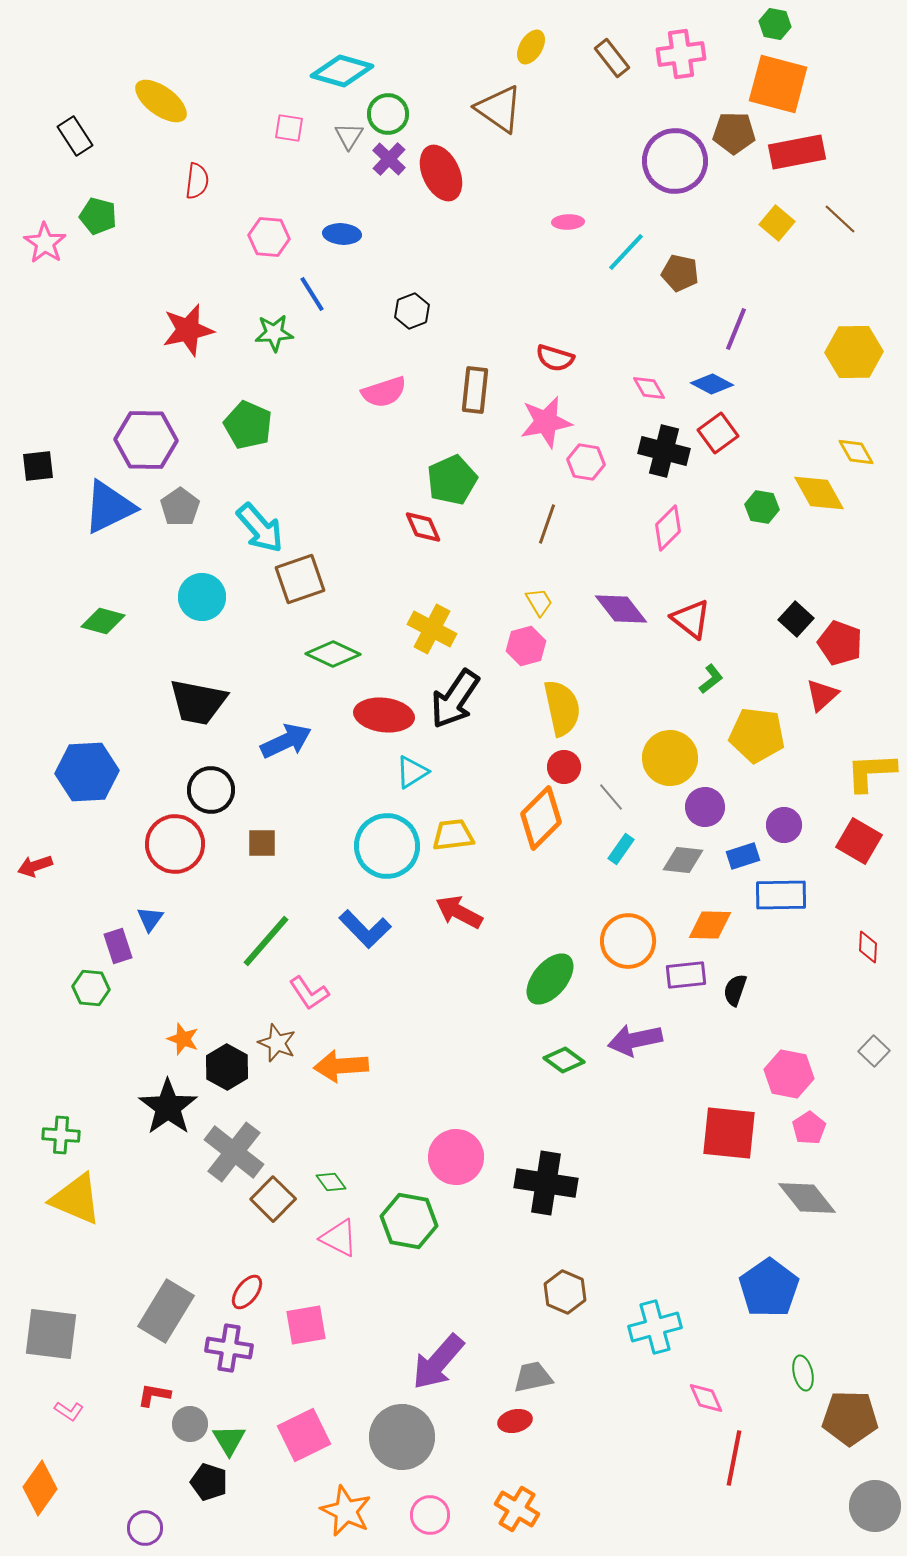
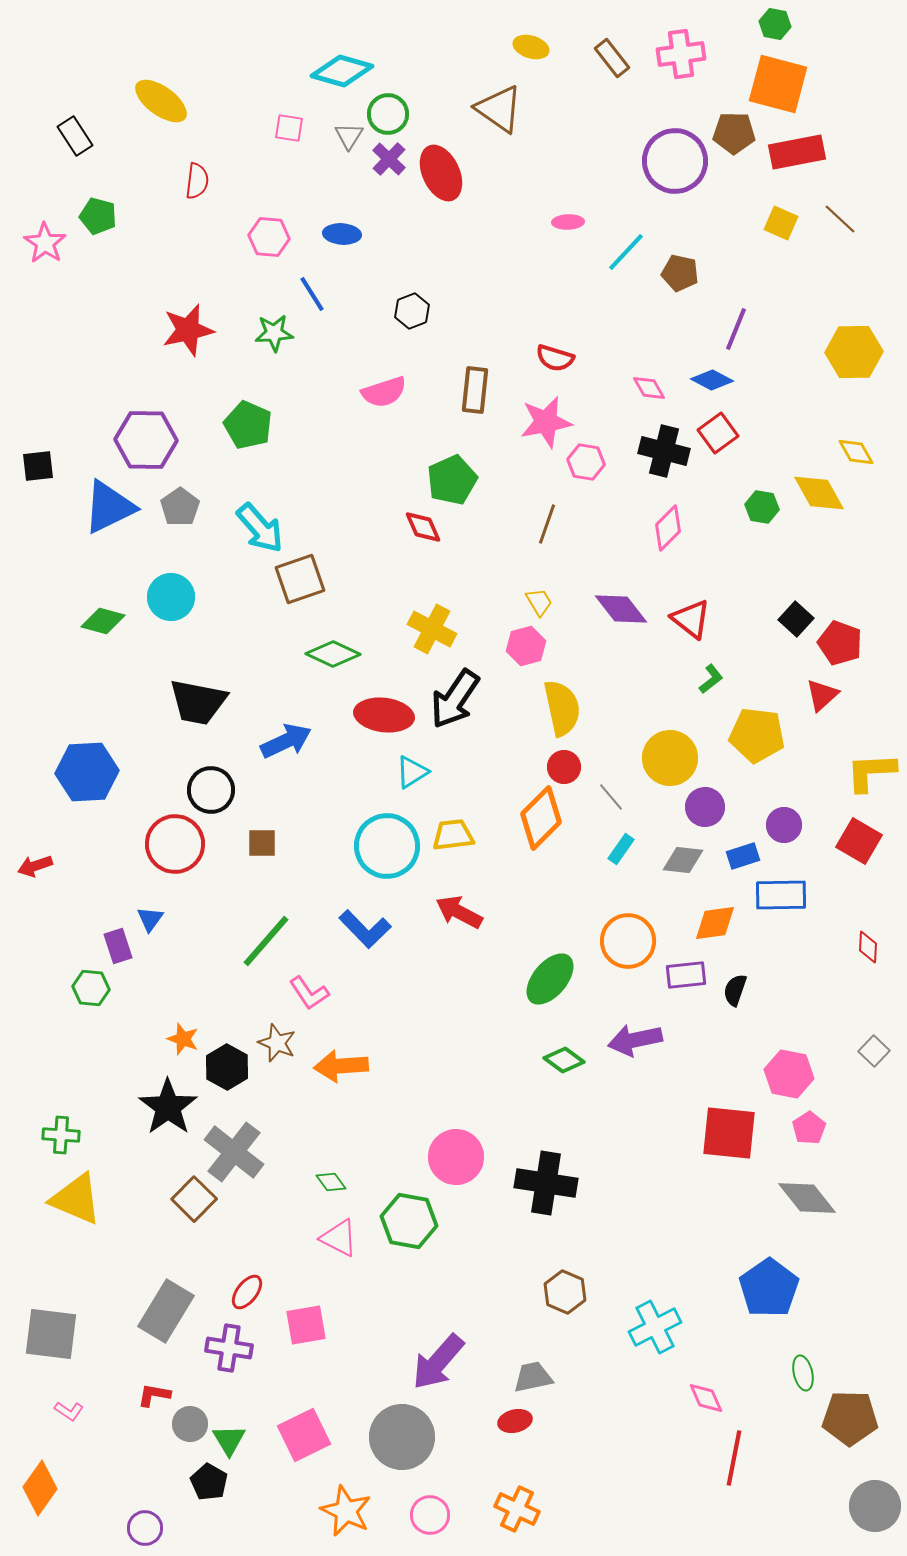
yellow ellipse at (531, 47): rotated 76 degrees clockwise
yellow square at (777, 223): moved 4 px right; rotated 16 degrees counterclockwise
blue diamond at (712, 384): moved 4 px up
cyan circle at (202, 597): moved 31 px left
orange diamond at (710, 925): moved 5 px right, 2 px up; rotated 9 degrees counterclockwise
brown square at (273, 1199): moved 79 px left
cyan cross at (655, 1327): rotated 12 degrees counterclockwise
black pentagon at (209, 1482): rotated 12 degrees clockwise
orange cross at (517, 1509): rotated 6 degrees counterclockwise
